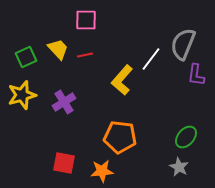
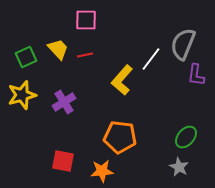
red square: moved 1 px left, 2 px up
